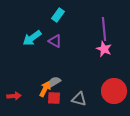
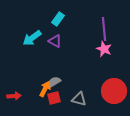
cyan rectangle: moved 4 px down
red square: rotated 16 degrees counterclockwise
